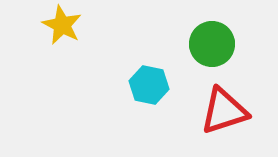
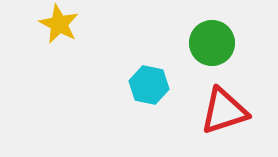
yellow star: moved 3 px left, 1 px up
green circle: moved 1 px up
